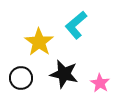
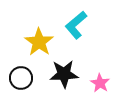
black star: rotated 16 degrees counterclockwise
